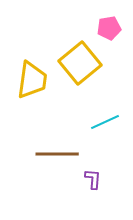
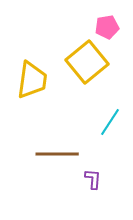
pink pentagon: moved 2 px left, 1 px up
yellow square: moved 7 px right, 1 px up
cyan line: moved 5 px right; rotated 32 degrees counterclockwise
